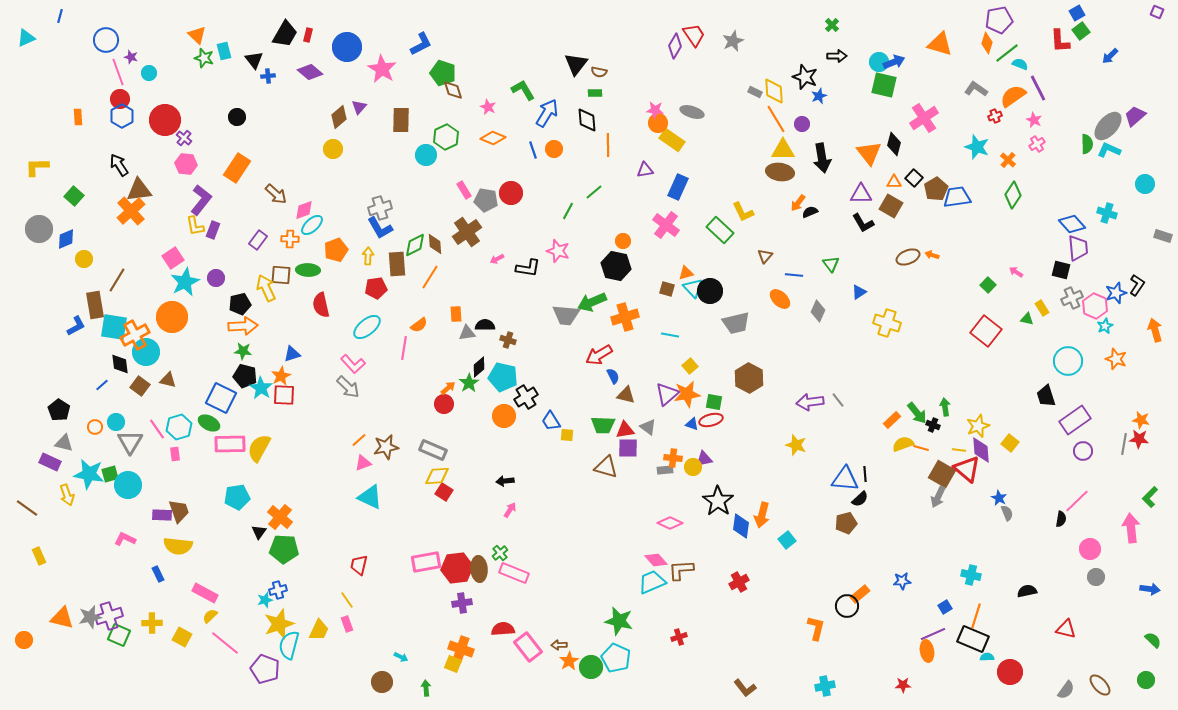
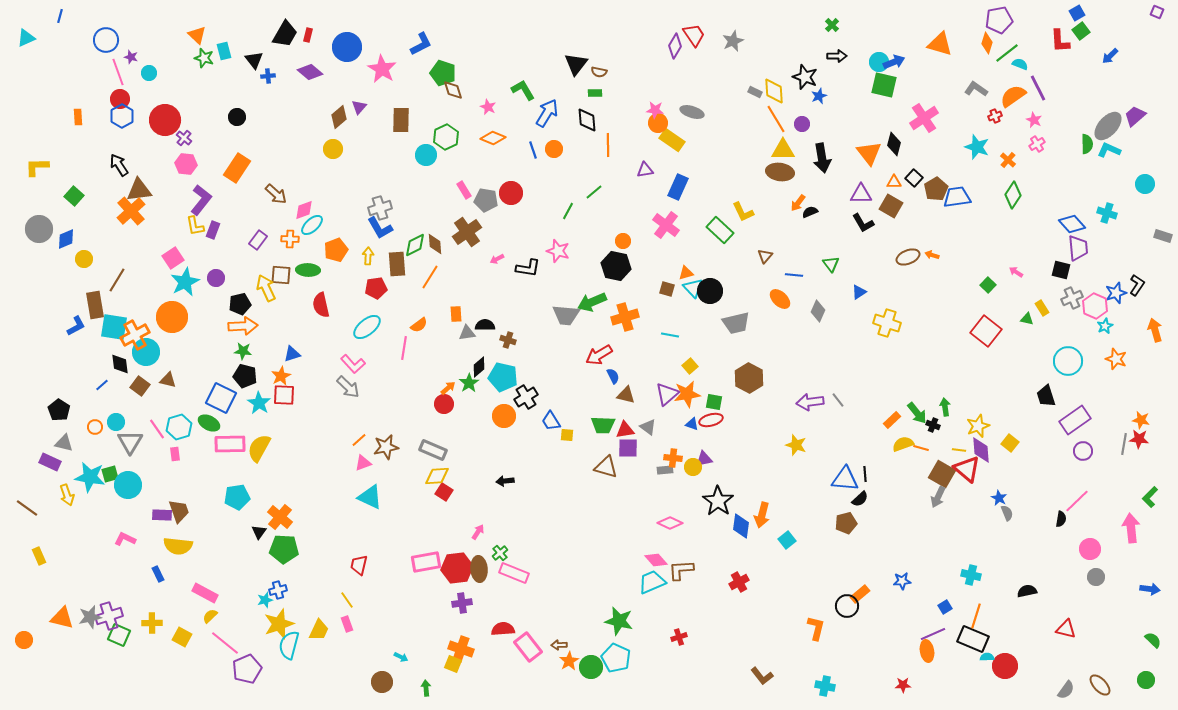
cyan star at (261, 388): moved 2 px left, 15 px down
cyan star at (89, 474): moved 1 px right, 3 px down
pink arrow at (510, 510): moved 32 px left, 22 px down
purple pentagon at (265, 669): moved 18 px left; rotated 28 degrees clockwise
red circle at (1010, 672): moved 5 px left, 6 px up
cyan cross at (825, 686): rotated 24 degrees clockwise
brown L-shape at (745, 688): moved 17 px right, 12 px up
